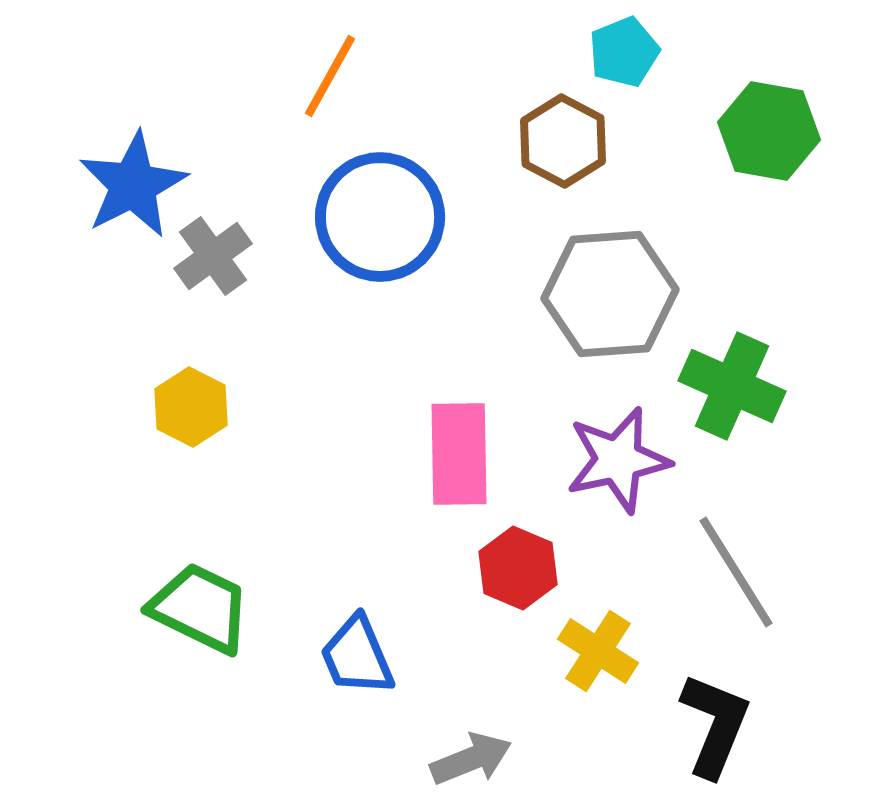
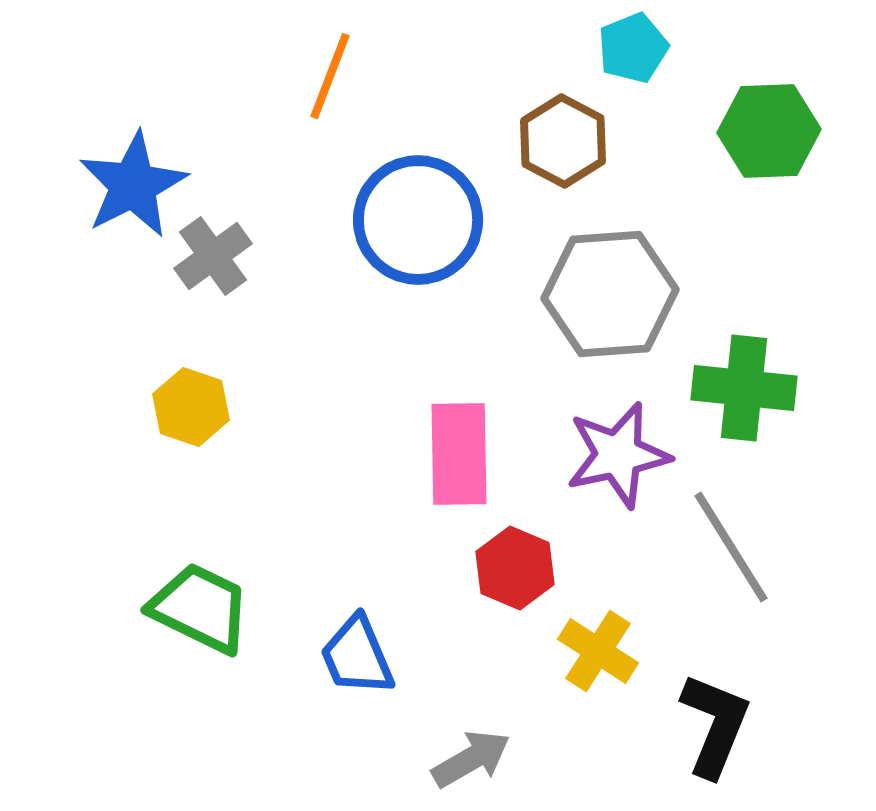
cyan pentagon: moved 9 px right, 4 px up
orange line: rotated 8 degrees counterclockwise
green hexagon: rotated 12 degrees counterclockwise
blue circle: moved 38 px right, 3 px down
green cross: moved 12 px right, 2 px down; rotated 18 degrees counterclockwise
yellow hexagon: rotated 8 degrees counterclockwise
purple star: moved 5 px up
red hexagon: moved 3 px left
gray line: moved 5 px left, 25 px up
gray arrow: rotated 8 degrees counterclockwise
